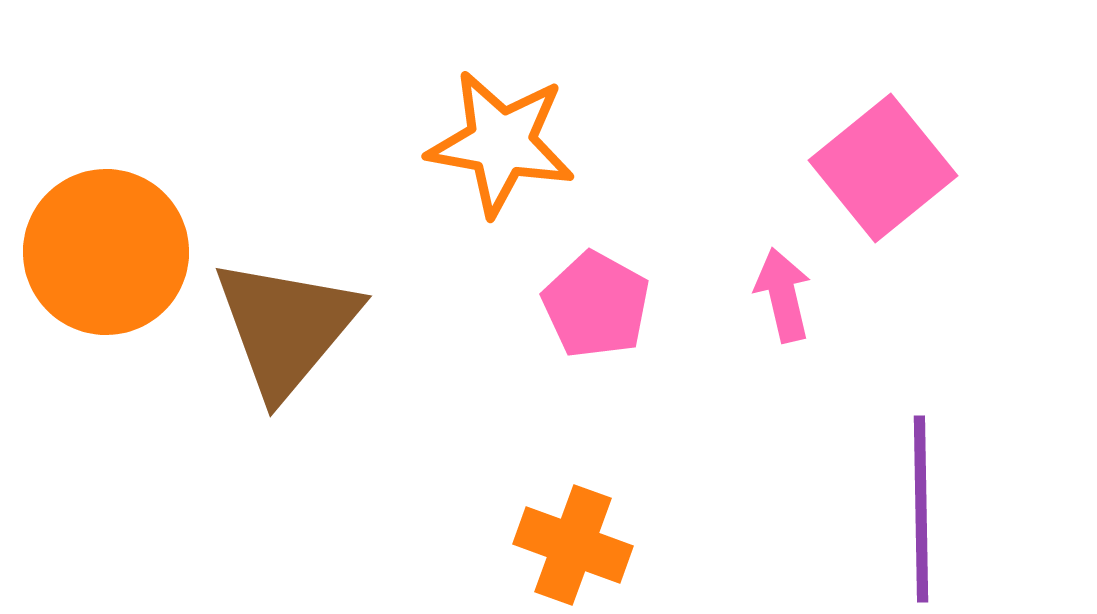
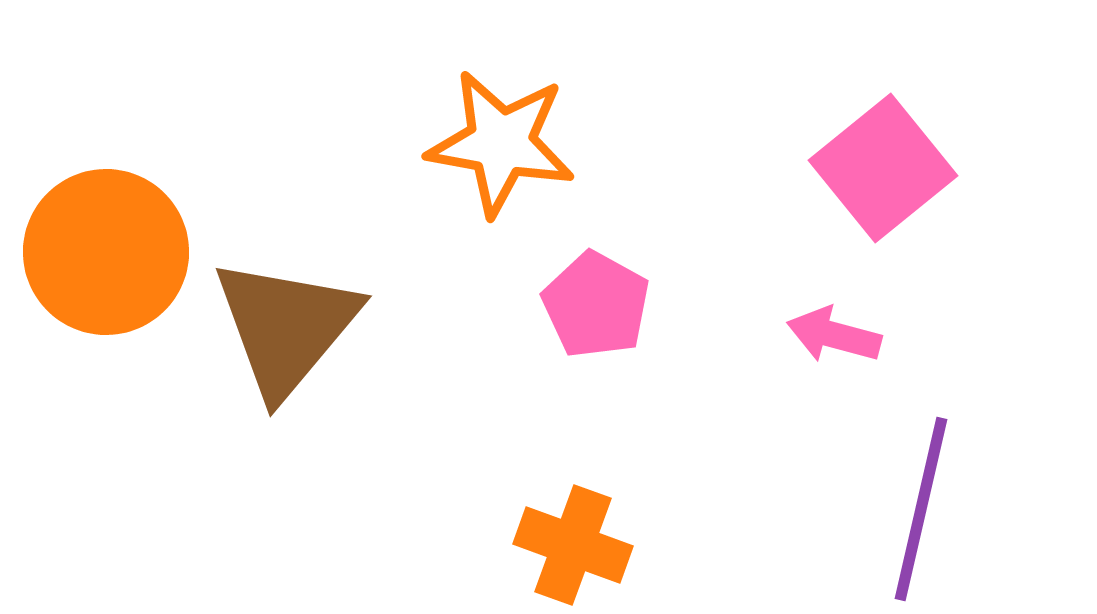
pink arrow: moved 51 px right, 40 px down; rotated 62 degrees counterclockwise
purple line: rotated 14 degrees clockwise
